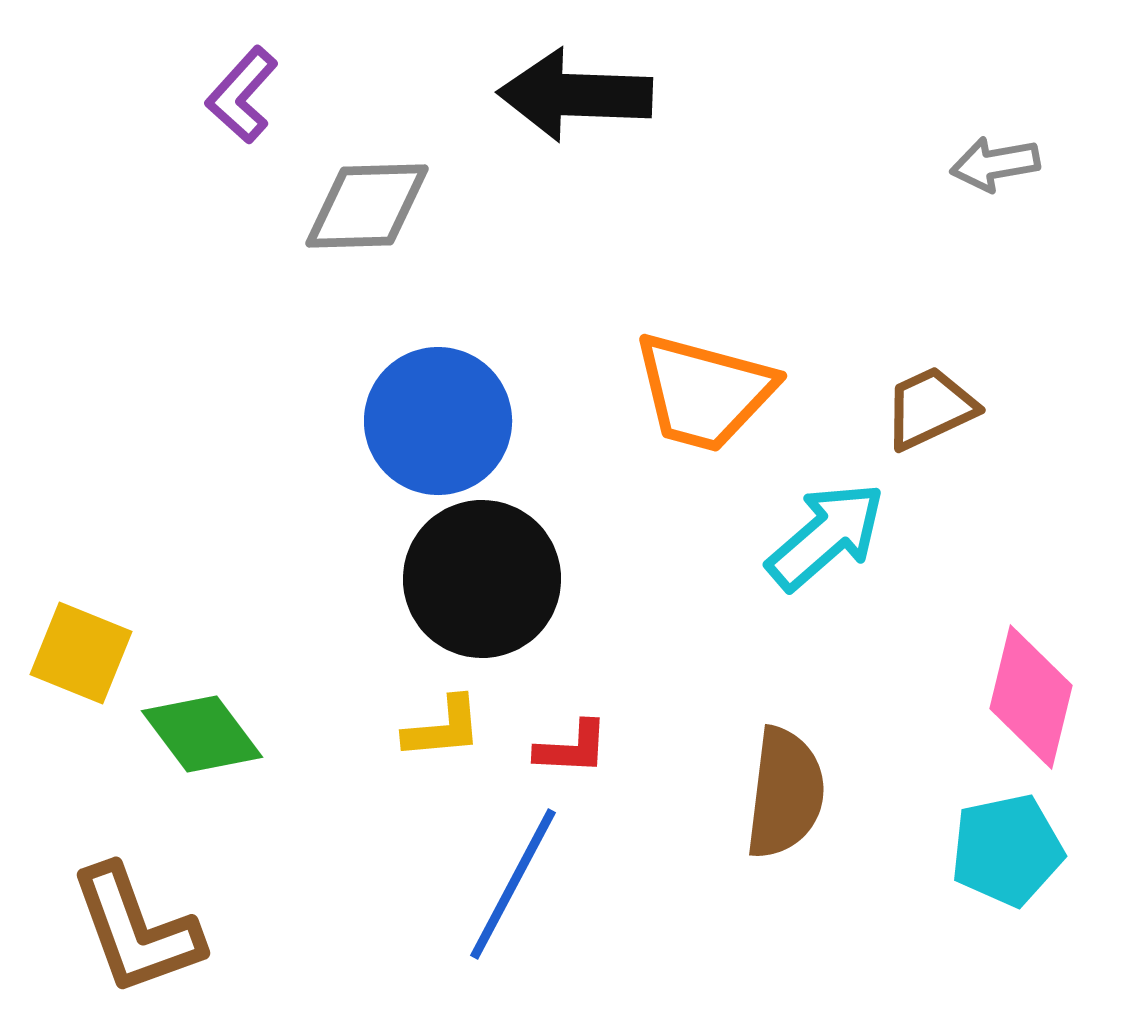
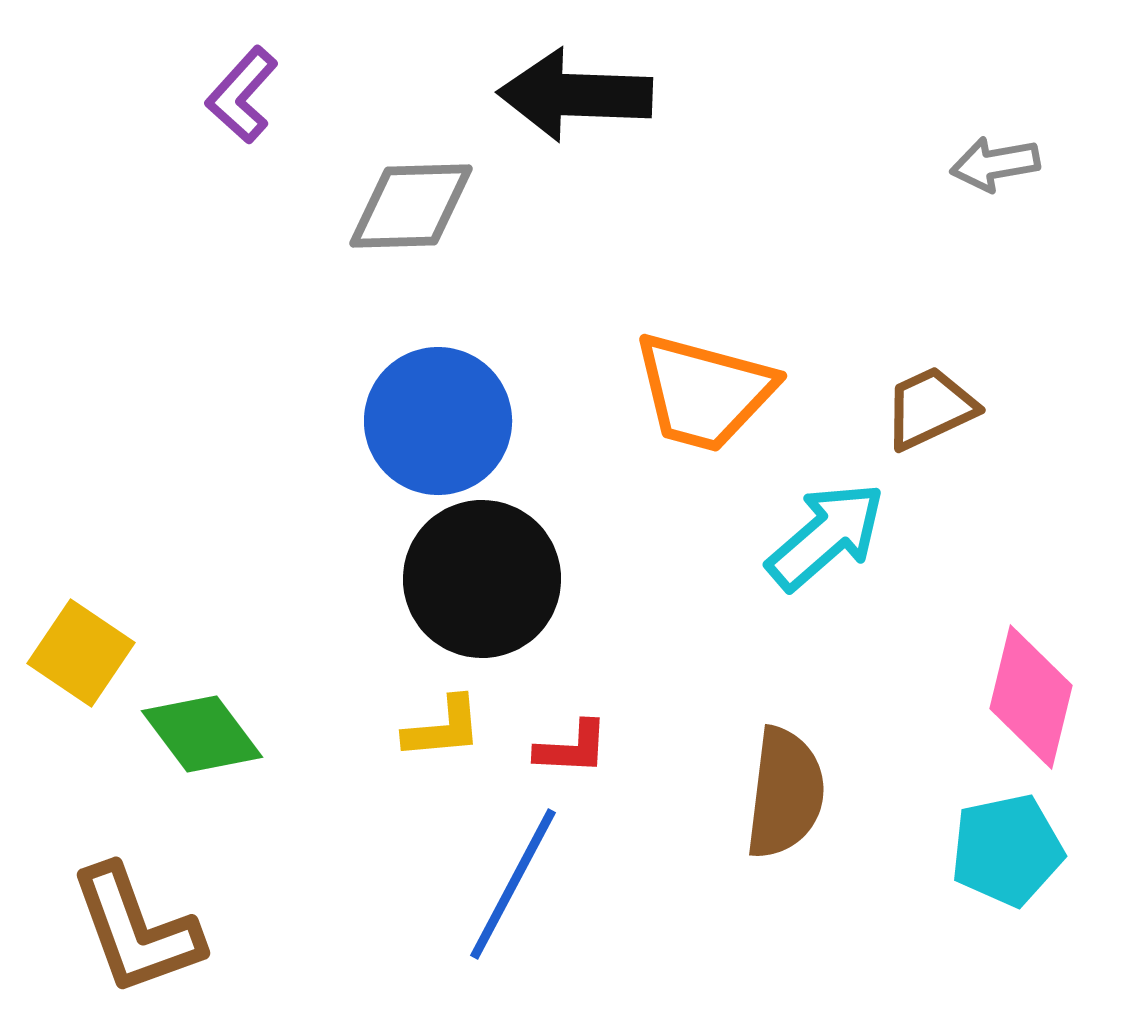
gray diamond: moved 44 px right
yellow square: rotated 12 degrees clockwise
